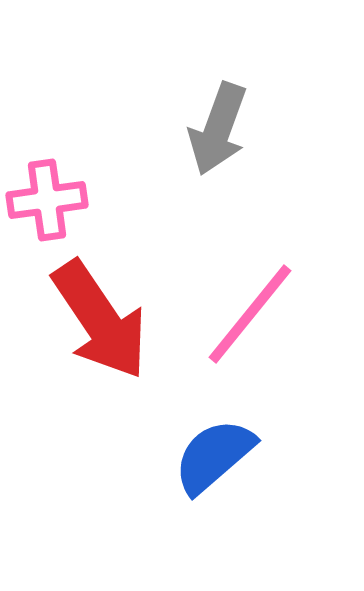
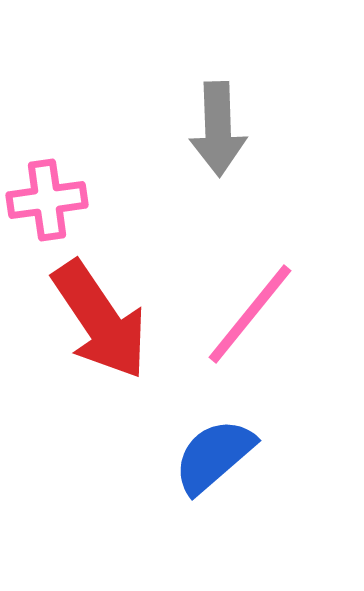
gray arrow: rotated 22 degrees counterclockwise
